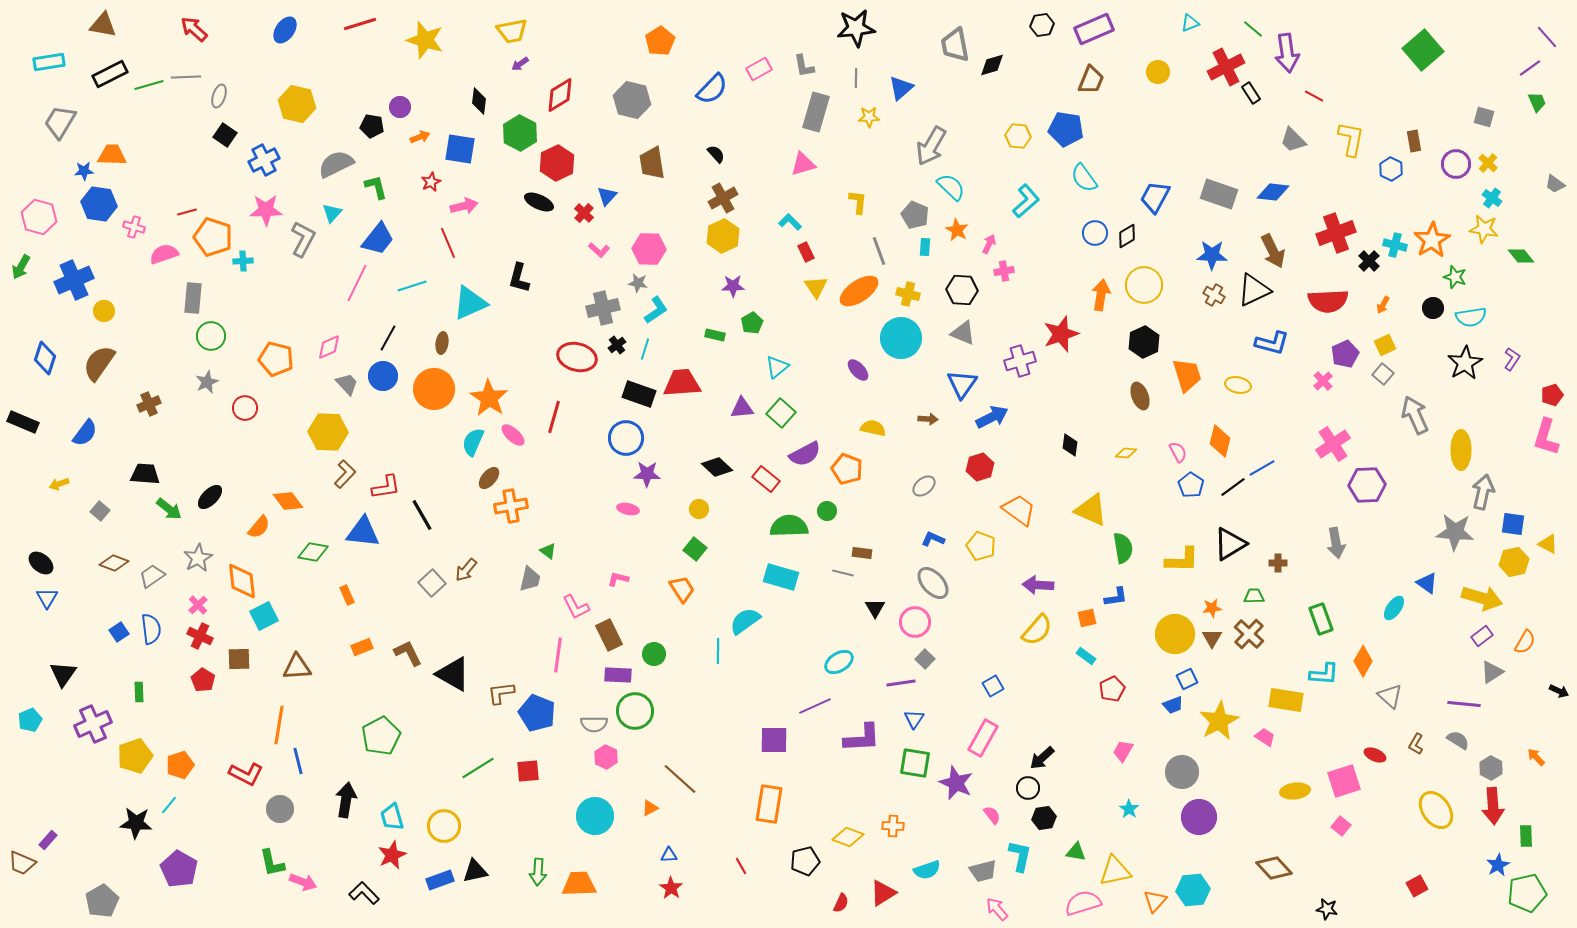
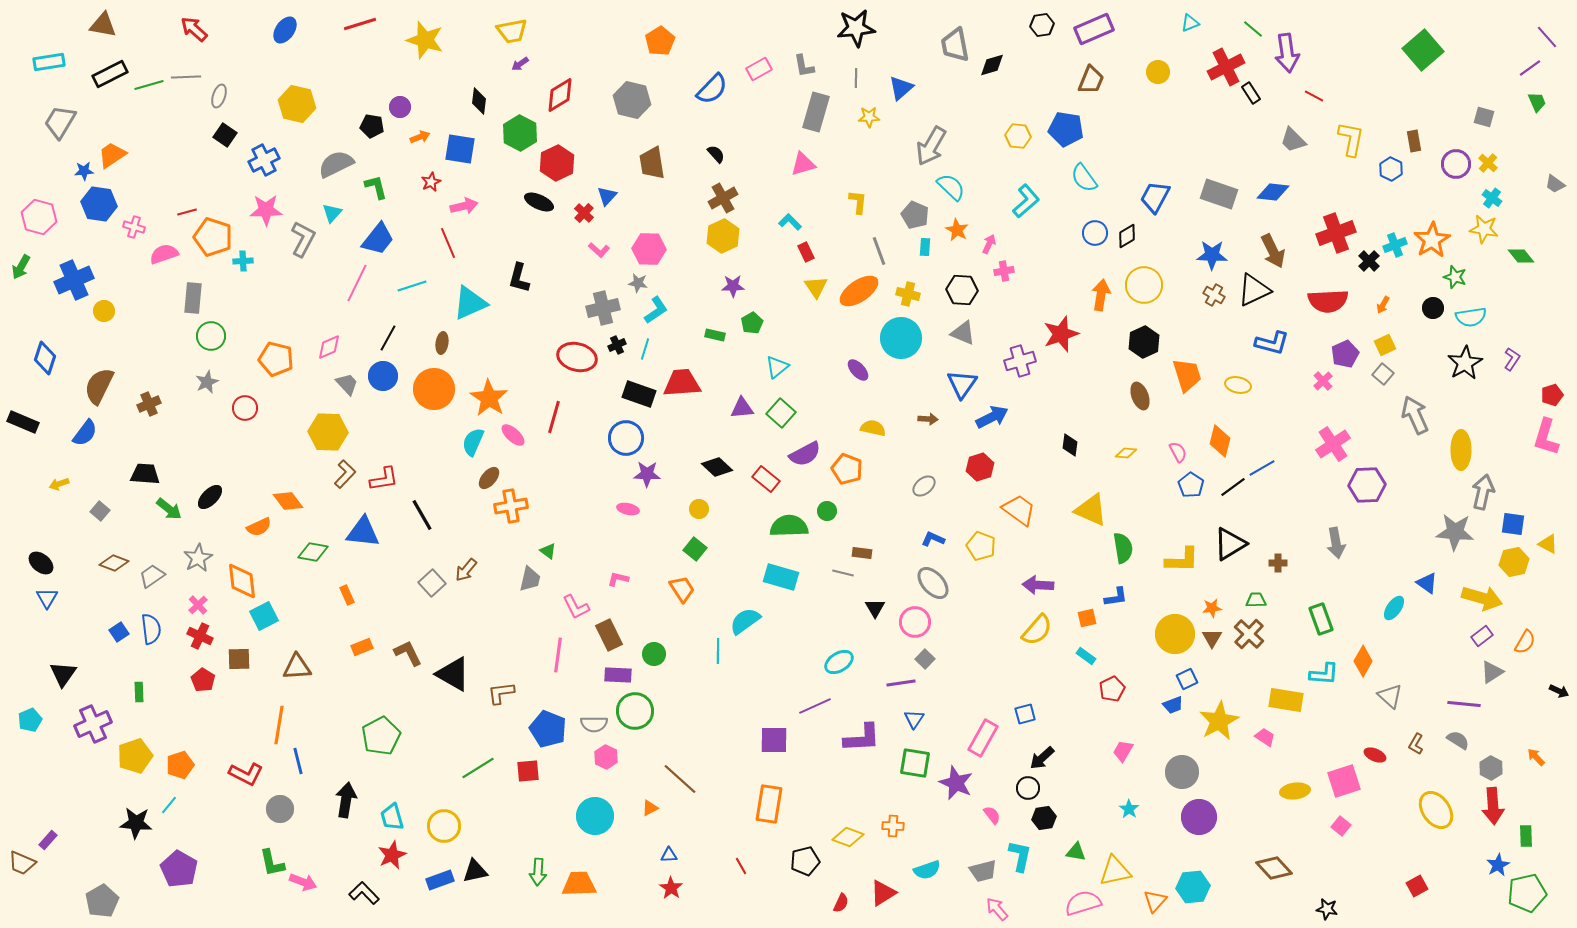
orange trapezoid at (112, 155): rotated 36 degrees counterclockwise
cyan cross at (1395, 245): rotated 35 degrees counterclockwise
black cross at (617, 345): rotated 12 degrees clockwise
brown semicircle at (99, 363): moved 23 px down; rotated 9 degrees counterclockwise
red L-shape at (386, 487): moved 2 px left, 8 px up
orange semicircle at (259, 527): rotated 25 degrees clockwise
green trapezoid at (1254, 596): moved 2 px right, 4 px down
blue square at (993, 686): moved 32 px right, 28 px down; rotated 15 degrees clockwise
blue pentagon at (537, 713): moved 11 px right, 16 px down
cyan hexagon at (1193, 890): moved 3 px up
